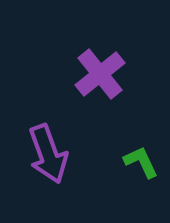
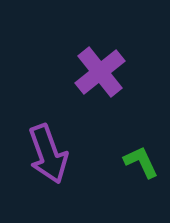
purple cross: moved 2 px up
